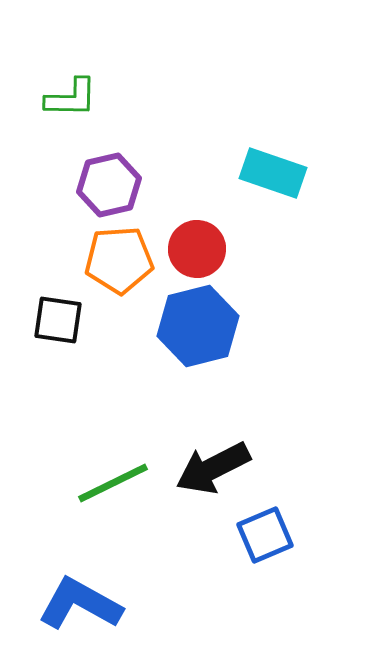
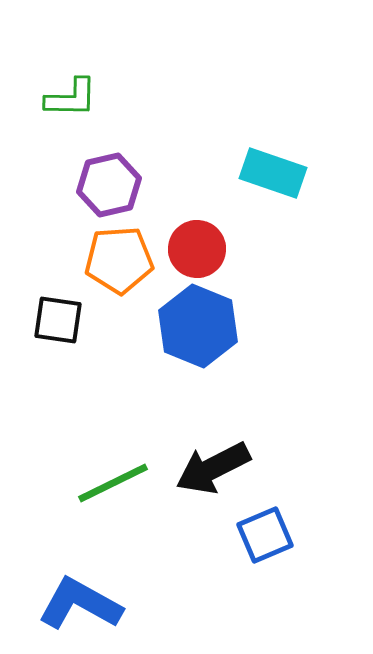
blue hexagon: rotated 24 degrees counterclockwise
